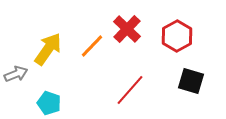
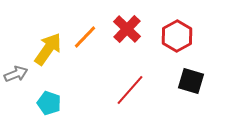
orange line: moved 7 px left, 9 px up
